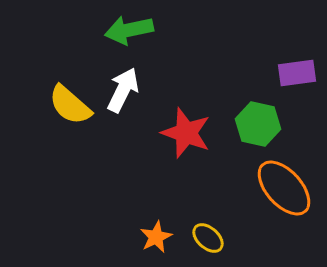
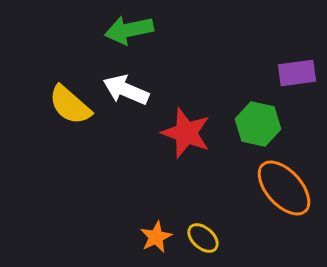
white arrow: moved 3 px right; rotated 93 degrees counterclockwise
yellow ellipse: moved 5 px left
